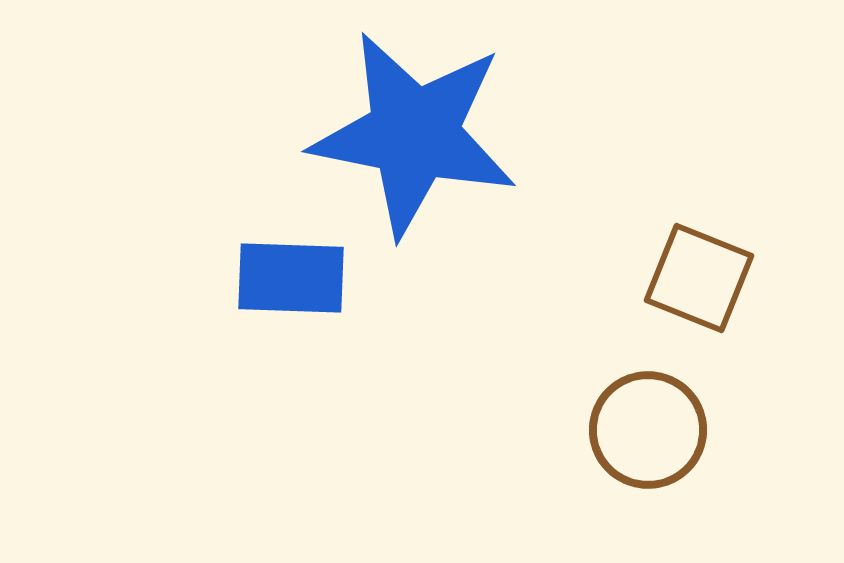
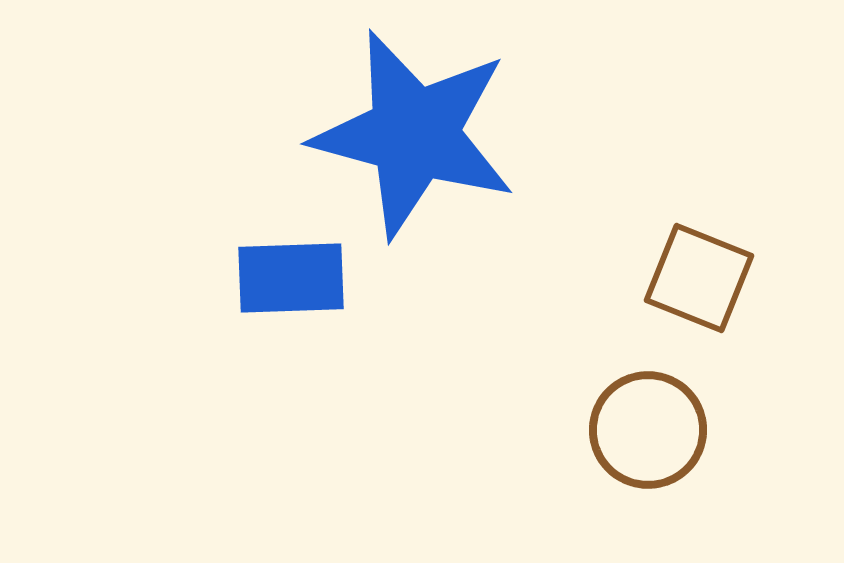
blue star: rotated 4 degrees clockwise
blue rectangle: rotated 4 degrees counterclockwise
